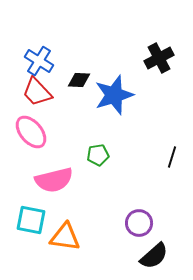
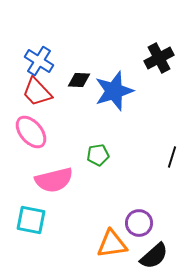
blue star: moved 4 px up
orange triangle: moved 47 px right, 7 px down; rotated 16 degrees counterclockwise
